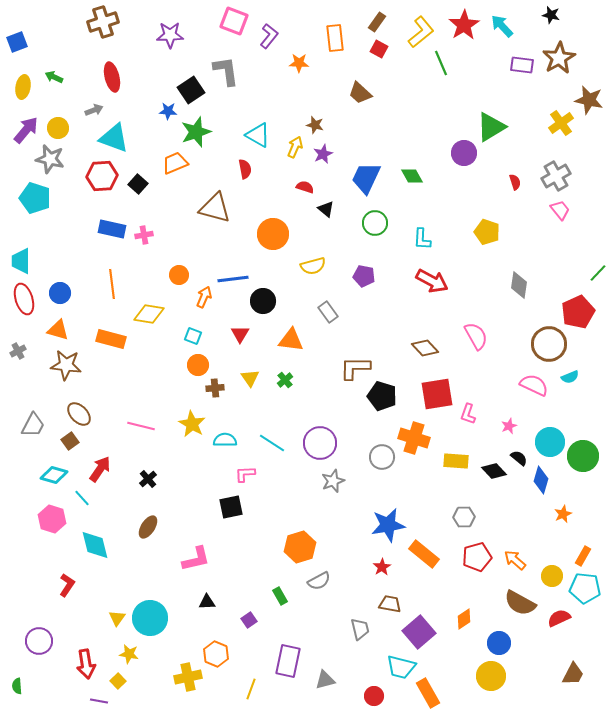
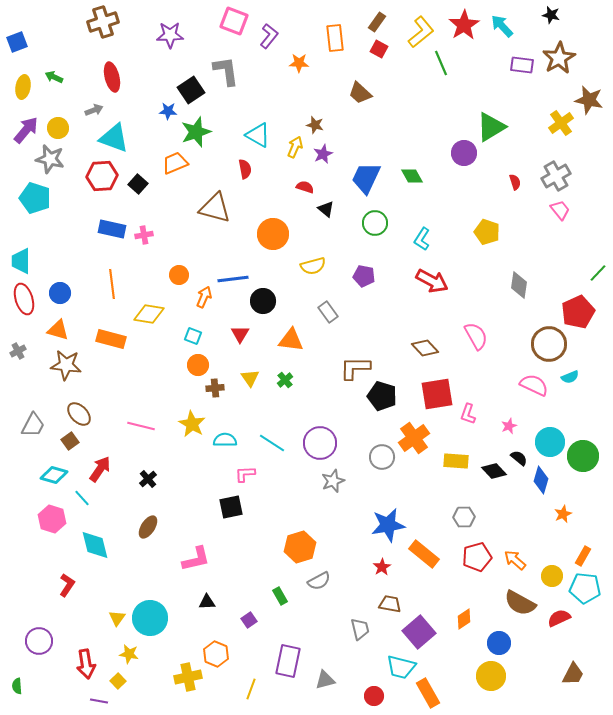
cyan L-shape at (422, 239): rotated 30 degrees clockwise
orange cross at (414, 438): rotated 36 degrees clockwise
